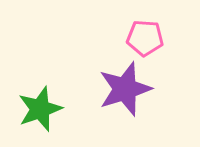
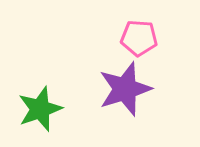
pink pentagon: moved 6 px left
